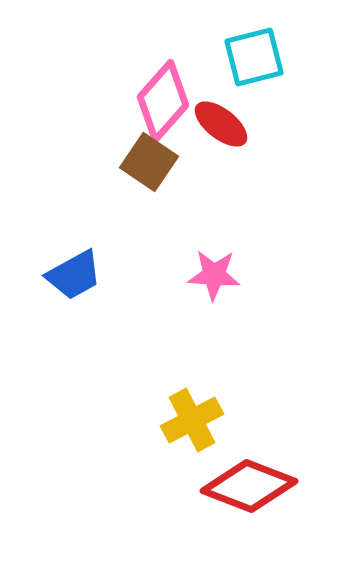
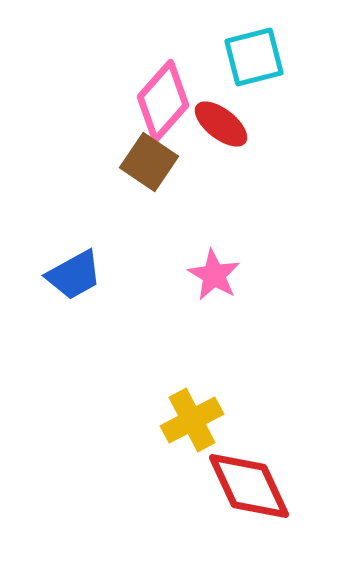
pink star: rotated 26 degrees clockwise
red diamond: rotated 44 degrees clockwise
